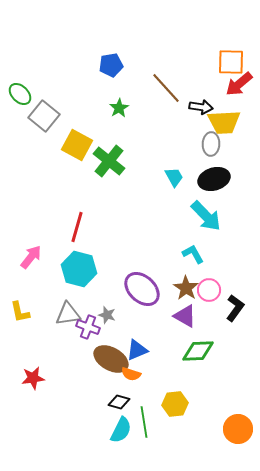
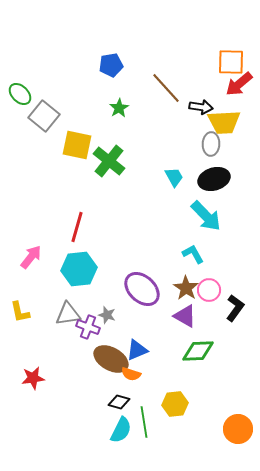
yellow square: rotated 16 degrees counterclockwise
cyan hexagon: rotated 20 degrees counterclockwise
